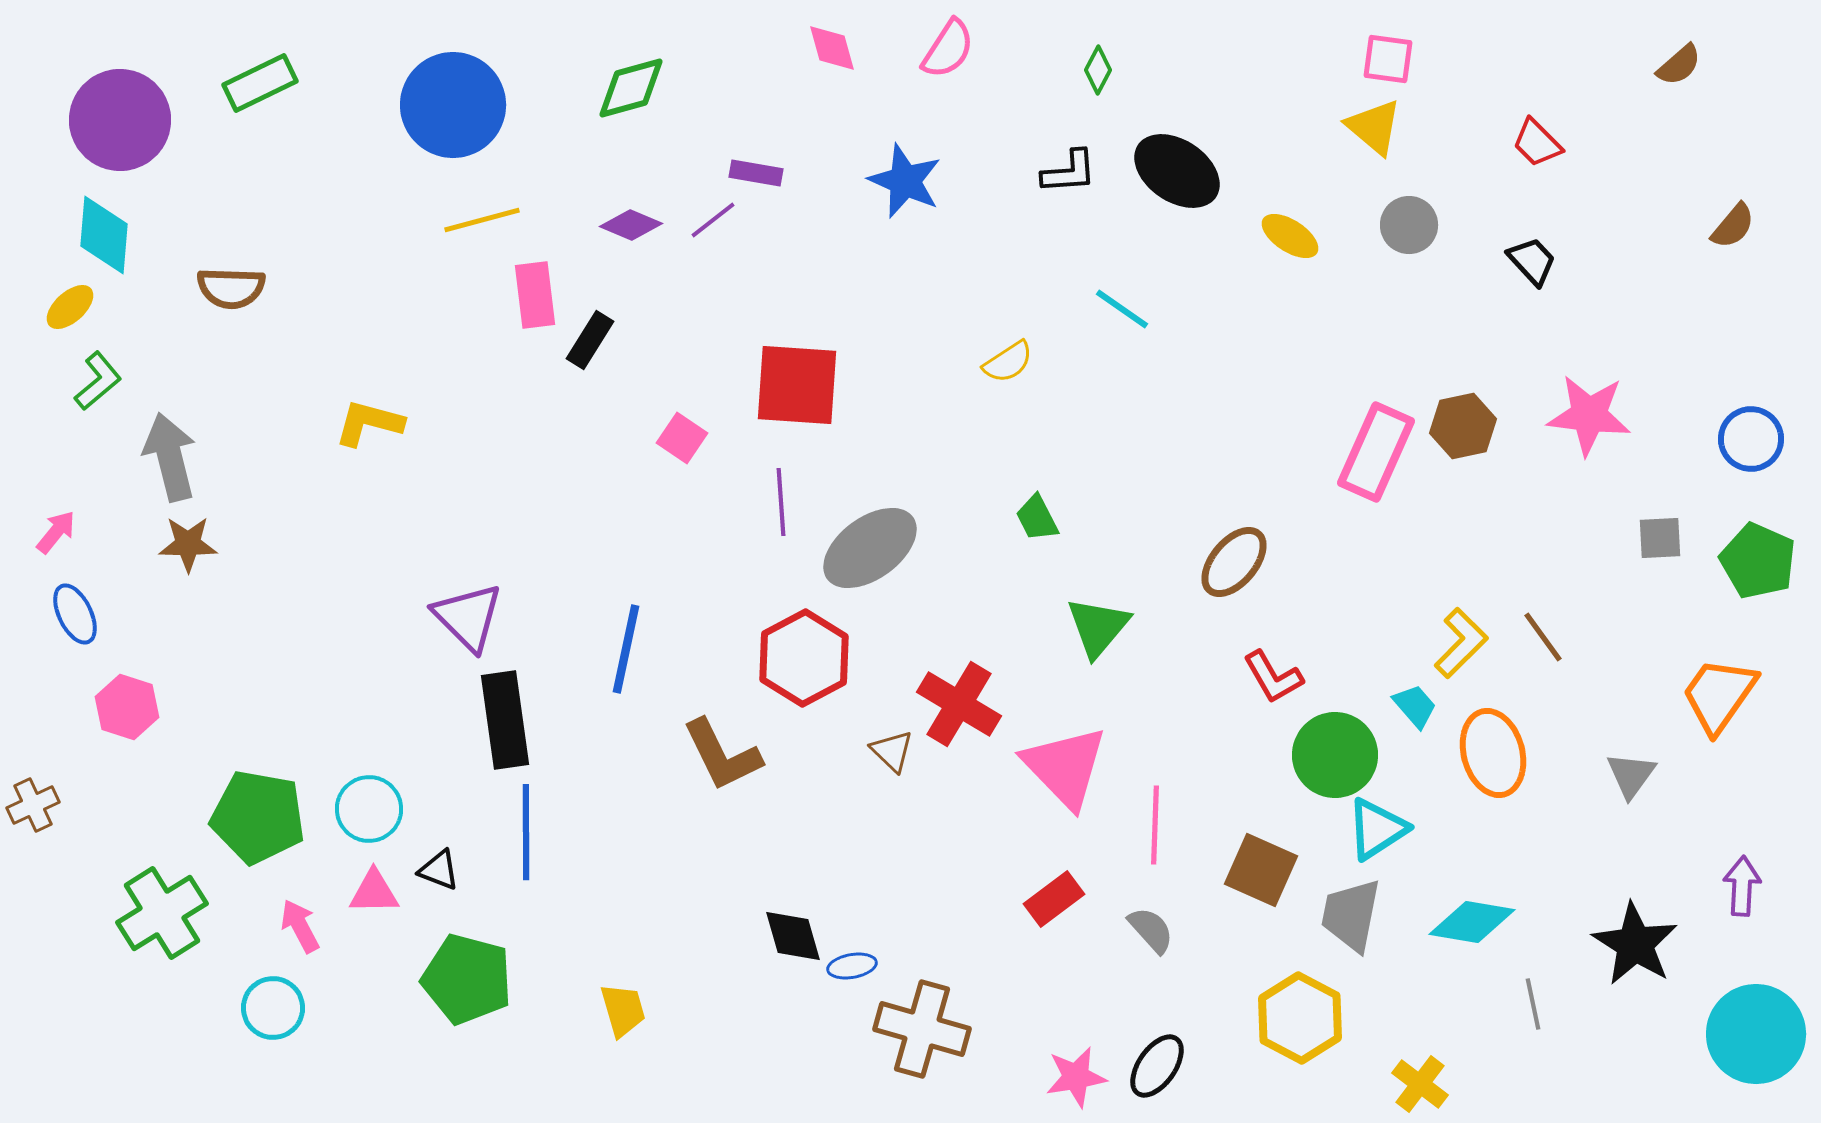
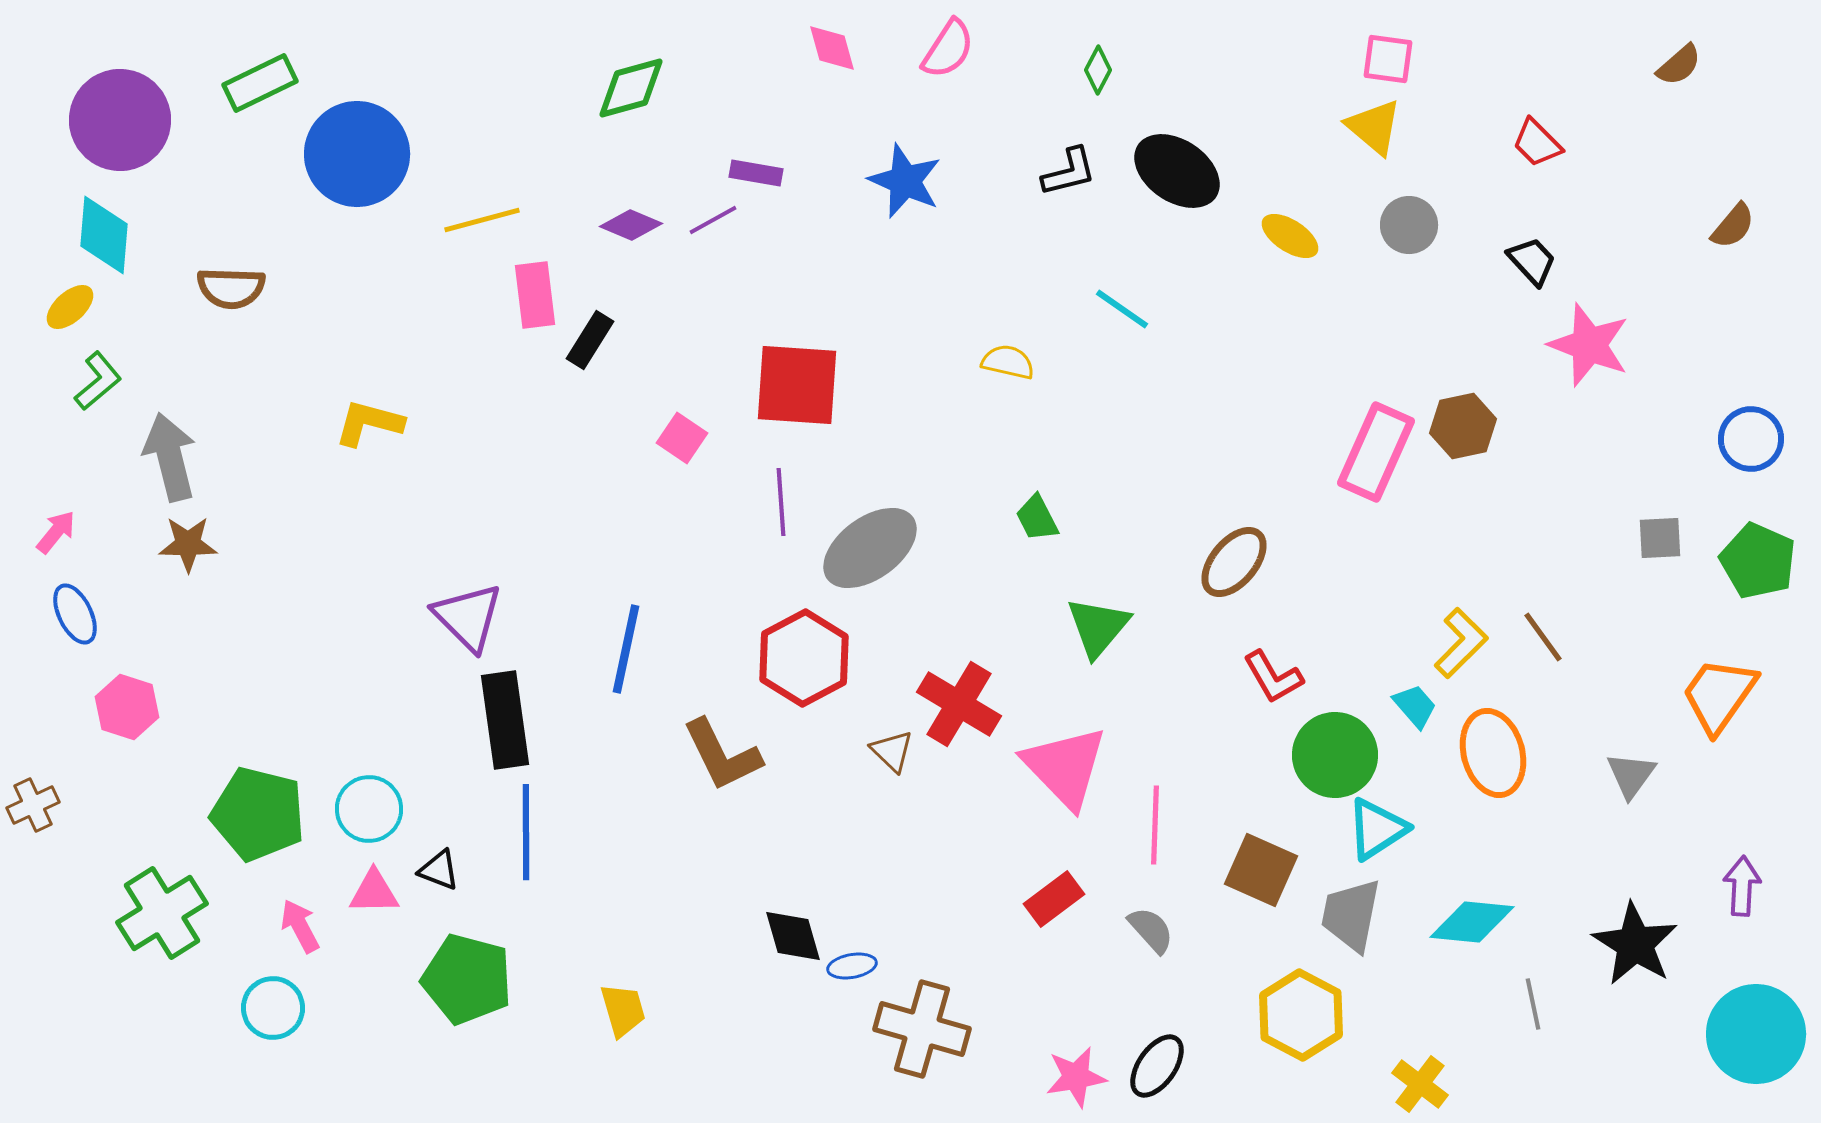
blue circle at (453, 105): moved 96 px left, 49 px down
black L-shape at (1069, 172): rotated 10 degrees counterclockwise
purple line at (713, 220): rotated 9 degrees clockwise
yellow semicircle at (1008, 362): rotated 134 degrees counterclockwise
pink star at (1589, 415): moved 70 px up; rotated 14 degrees clockwise
green pentagon at (258, 817): moved 3 px up; rotated 4 degrees clockwise
cyan diamond at (1472, 922): rotated 4 degrees counterclockwise
yellow hexagon at (1300, 1018): moved 1 px right, 3 px up
